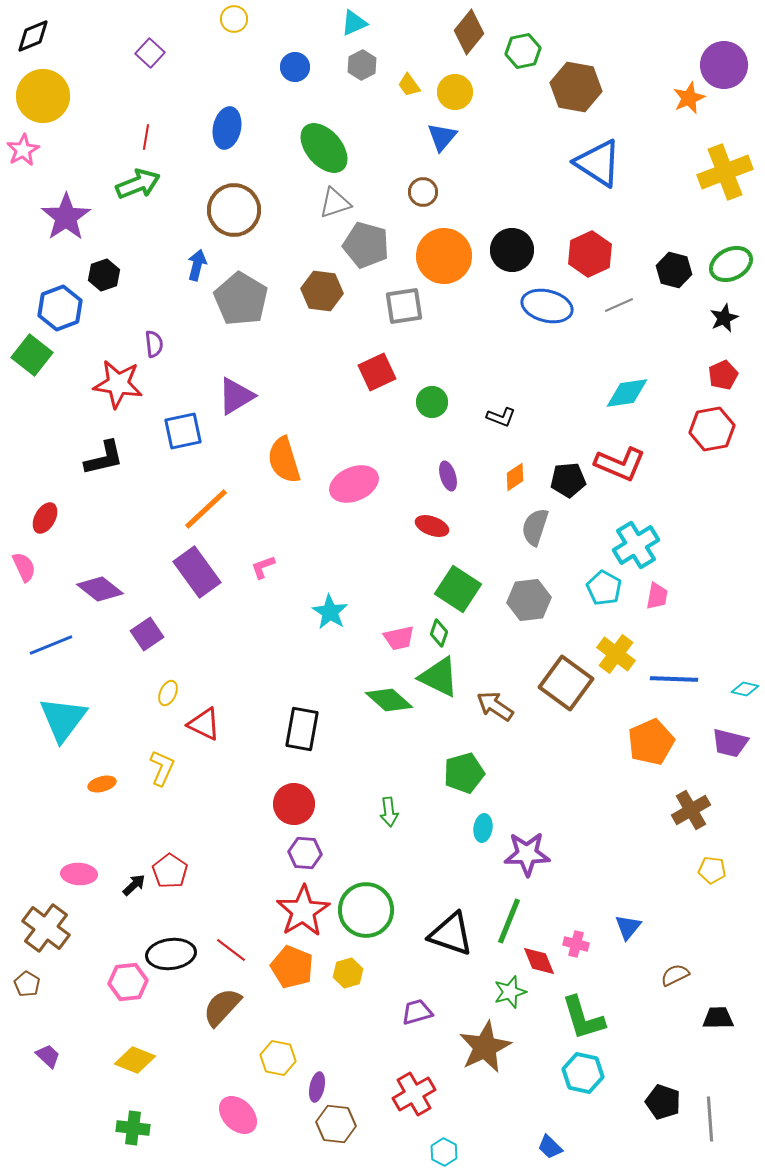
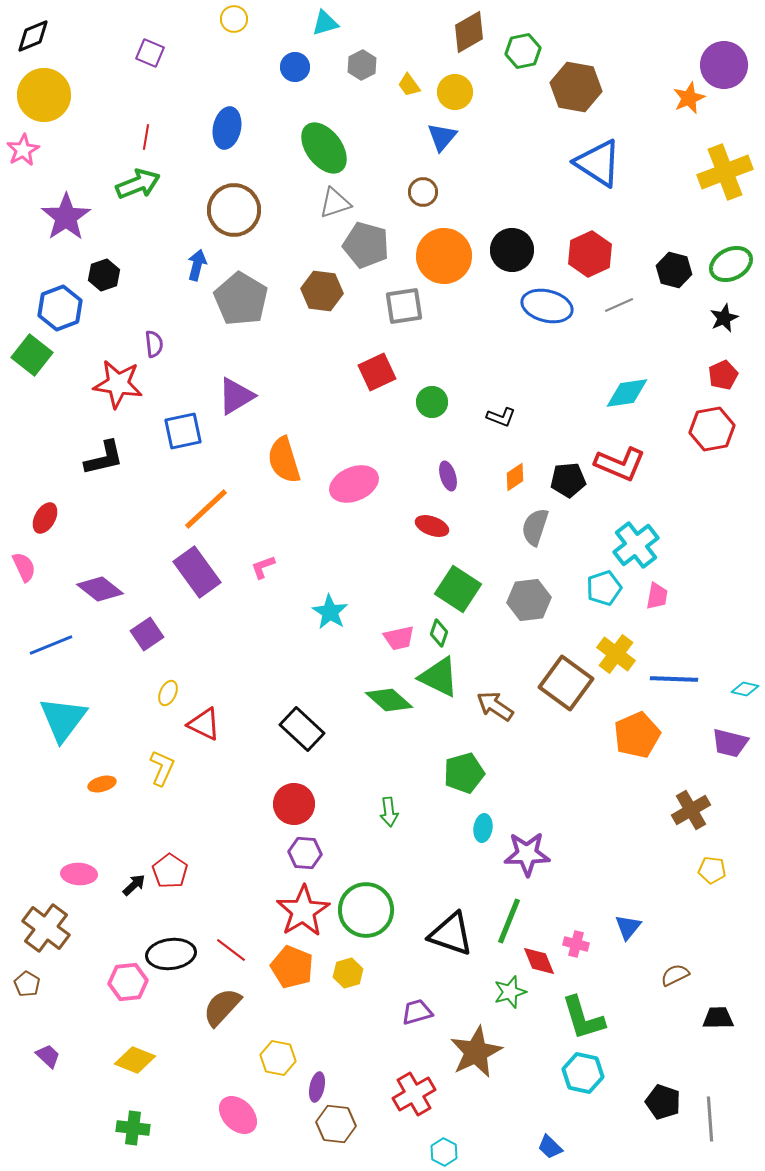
cyan triangle at (354, 23): moved 29 px left; rotated 8 degrees clockwise
brown diamond at (469, 32): rotated 21 degrees clockwise
purple square at (150, 53): rotated 20 degrees counterclockwise
yellow circle at (43, 96): moved 1 px right, 1 px up
green ellipse at (324, 148): rotated 4 degrees clockwise
cyan cross at (636, 545): rotated 6 degrees counterclockwise
cyan pentagon at (604, 588): rotated 24 degrees clockwise
black rectangle at (302, 729): rotated 57 degrees counterclockwise
orange pentagon at (651, 742): moved 14 px left, 7 px up
brown star at (485, 1047): moved 9 px left, 5 px down
